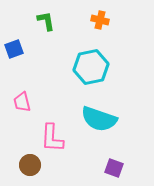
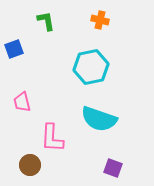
purple square: moved 1 px left
